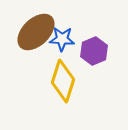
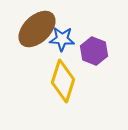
brown ellipse: moved 1 px right, 3 px up
purple hexagon: rotated 16 degrees counterclockwise
